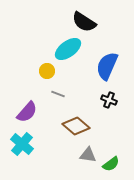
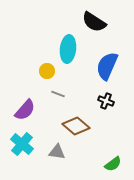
black semicircle: moved 10 px right
cyan ellipse: rotated 48 degrees counterclockwise
black cross: moved 3 px left, 1 px down
purple semicircle: moved 2 px left, 2 px up
gray triangle: moved 31 px left, 3 px up
green semicircle: moved 2 px right
